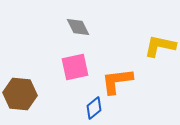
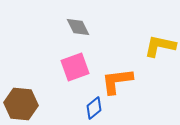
pink square: rotated 8 degrees counterclockwise
brown hexagon: moved 1 px right, 10 px down
